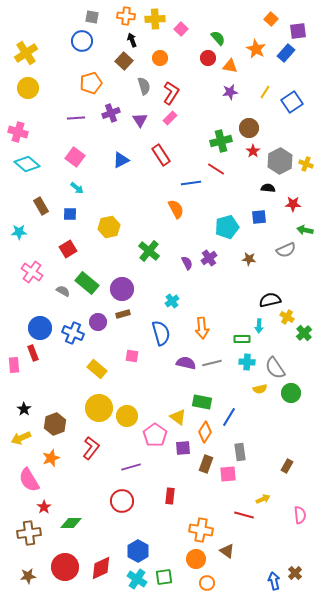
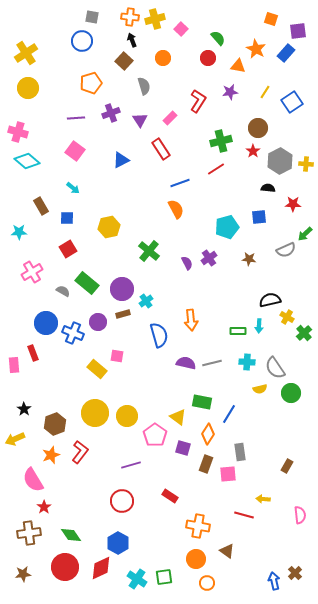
orange cross at (126, 16): moved 4 px right, 1 px down
yellow cross at (155, 19): rotated 12 degrees counterclockwise
orange square at (271, 19): rotated 24 degrees counterclockwise
orange circle at (160, 58): moved 3 px right
orange triangle at (230, 66): moved 8 px right
red L-shape at (171, 93): moved 27 px right, 8 px down
brown circle at (249, 128): moved 9 px right
red rectangle at (161, 155): moved 6 px up
pink square at (75, 157): moved 6 px up
cyan diamond at (27, 164): moved 3 px up
yellow cross at (306, 164): rotated 16 degrees counterclockwise
red line at (216, 169): rotated 66 degrees counterclockwise
blue line at (191, 183): moved 11 px left; rotated 12 degrees counterclockwise
cyan arrow at (77, 188): moved 4 px left
blue square at (70, 214): moved 3 px left, 4 px down
green arrow at (305, 230): moved 4 px down; rotated 56 degrees counterclockwise
pink cross at (32, 272): rotated 25 degrees clockwise
cyan cross at (172, 301): moved 26 px left
blue circle at (40, 328): moved 6 px right, 5 px up
orange arrow at (202, 328): moved 11 px left, 8 px up
blue semicircle at (161, 333): moved 2 px left, 2 px down
green rectangle at (242, 339): moved 4 px left, 8 px up
pink square at (132, 356): moved 15 px left
yellow circle at (99, 408): moved 4 px left, 5 px down
blue line at (229, 417): moved 3 px up
orange diamond at (205, 432): moved 3 px right, 2 px down
yellow arrow at (21, 438): moved 6 px left, 1 px down
red L-shape at (91, 448): moved 11 px left, 4 px down
purple square at (183, 448): rotated 21 degrees clockwise
orange star at (51, 458): moved 3 px up
purple line at (131, 467): moved 2 px up
pink semicircle at (29, 480): moved 4 px right
red rectangle at (170, 496): rotated 63 degrees counterclockwise
yellow arrow at (263, 499): rotated 152 degrees counterclockwise
green diamond at (71, 523): moved 12 px down; rotated 55 degrees clockwise
orange cross at (201, 530): moved 3 px left, 4 px up
blue hexagon at (138, 551): moved 20 px left, 8 px up
brown star at (28, 576): moved 5 px left, 2 px up
